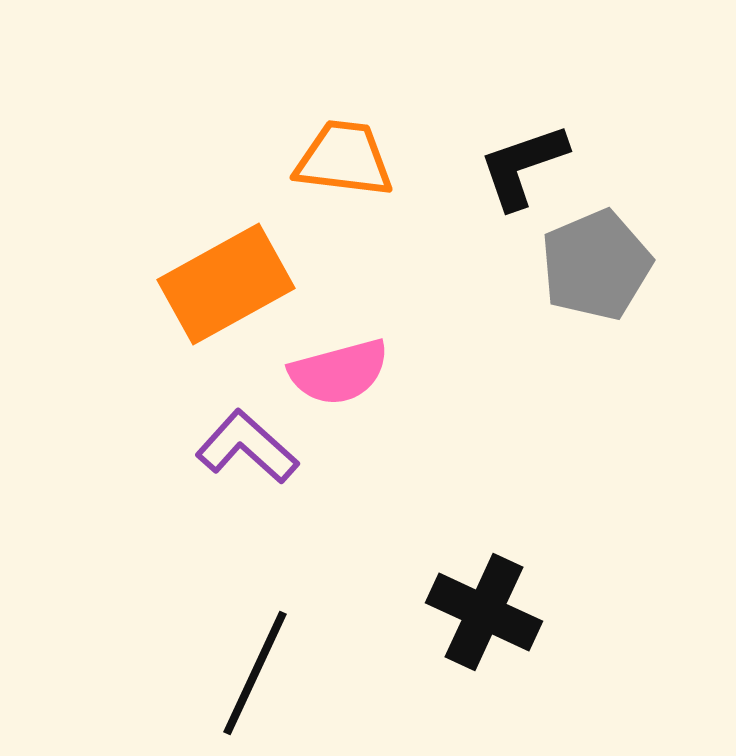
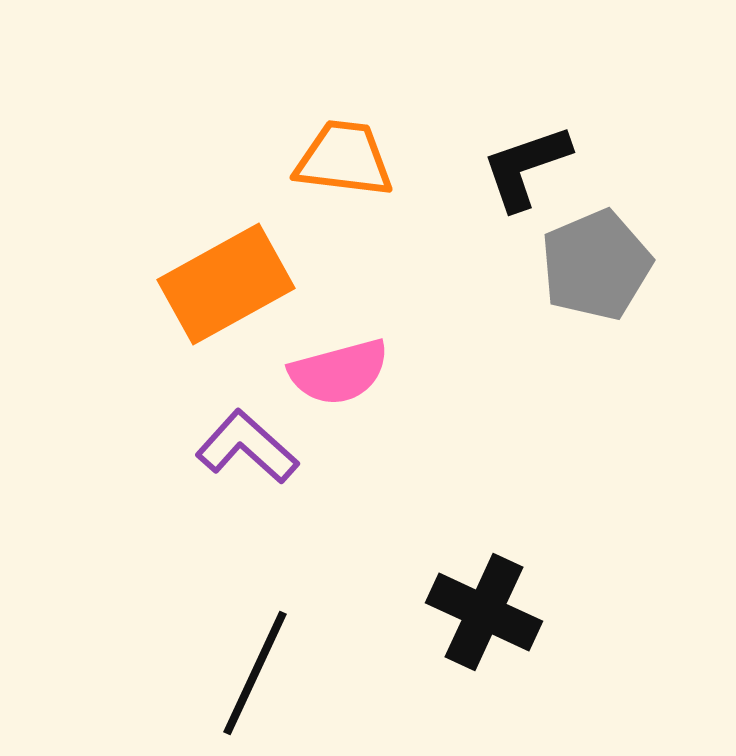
black L-shape: moved 3 px right, 1 px down
